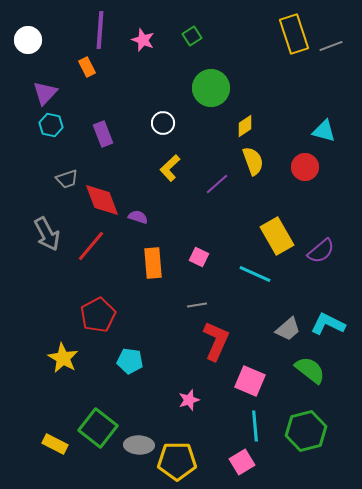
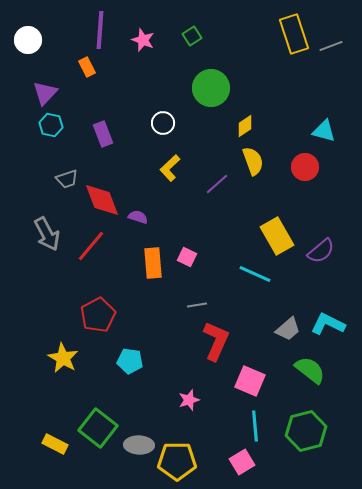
pink square at (199, 257): moved 12 px left
